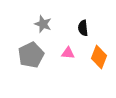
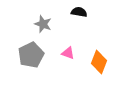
black semicircle: moved 4 px left, 16 px up; rotated 105 degrees clockwise
pink triangle: rotated 16 degrees clockwise
orange diamond: moved 5 px down
